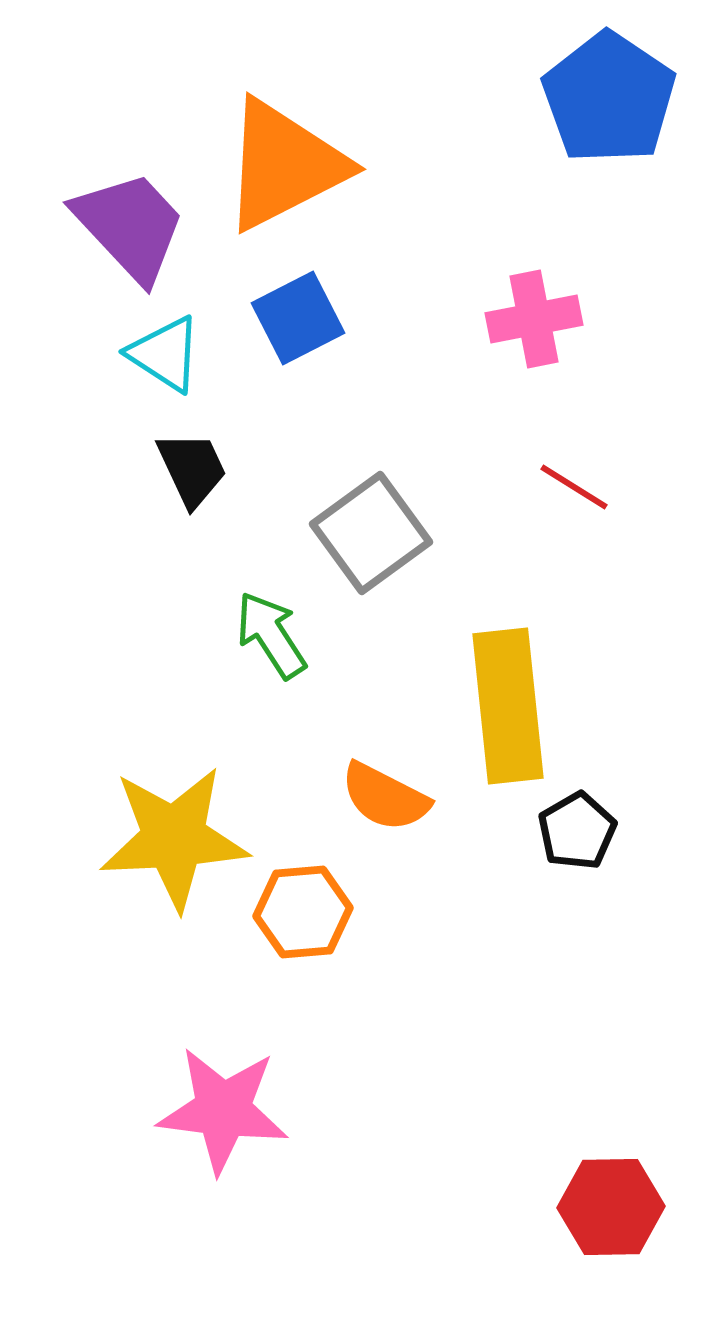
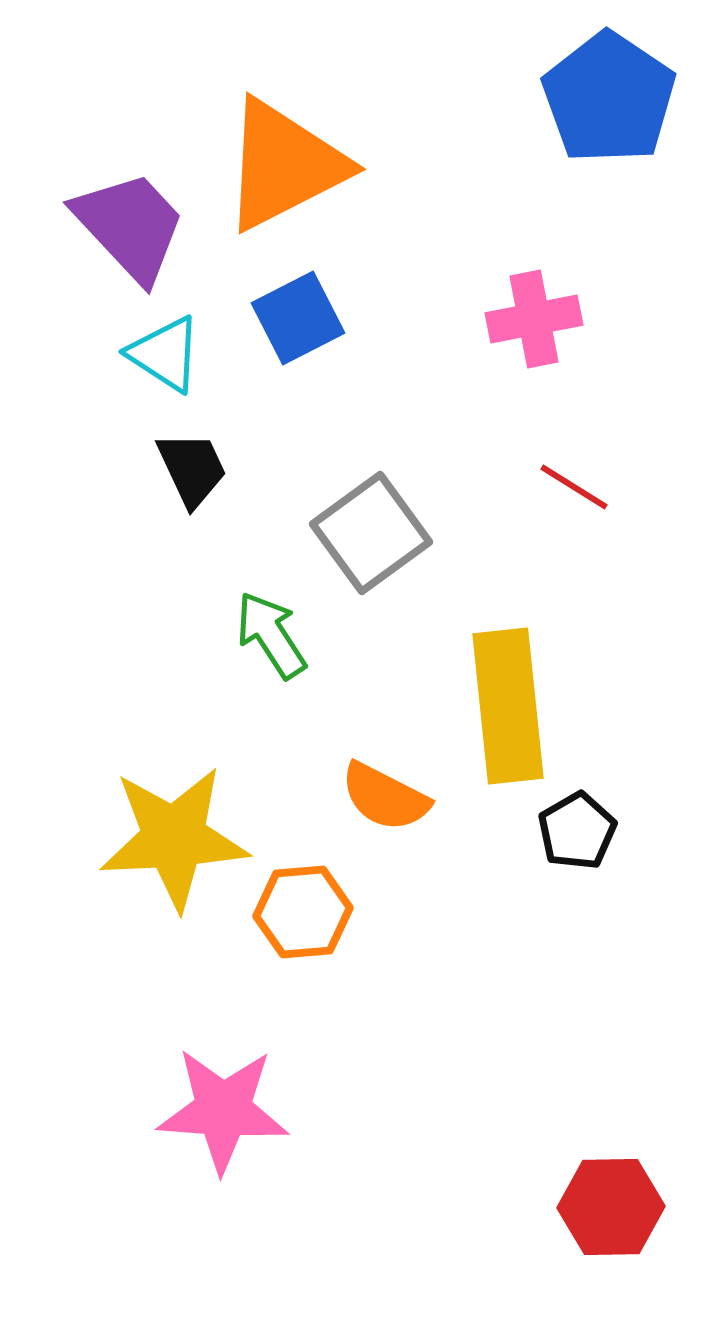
pink star: rotated 3 degrees counterclockwise
